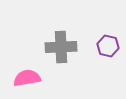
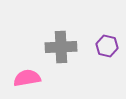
purple hexagon: moved 1 px left
